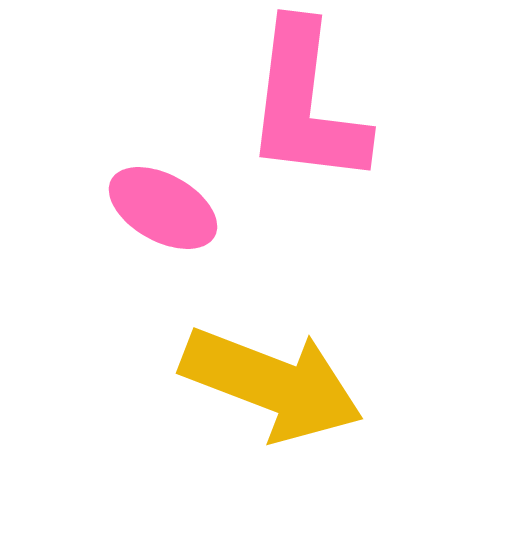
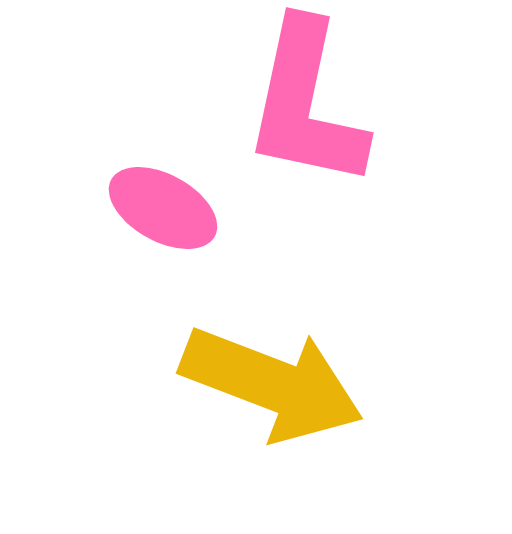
pink L-shape: rotated 5 degrees clockwise
